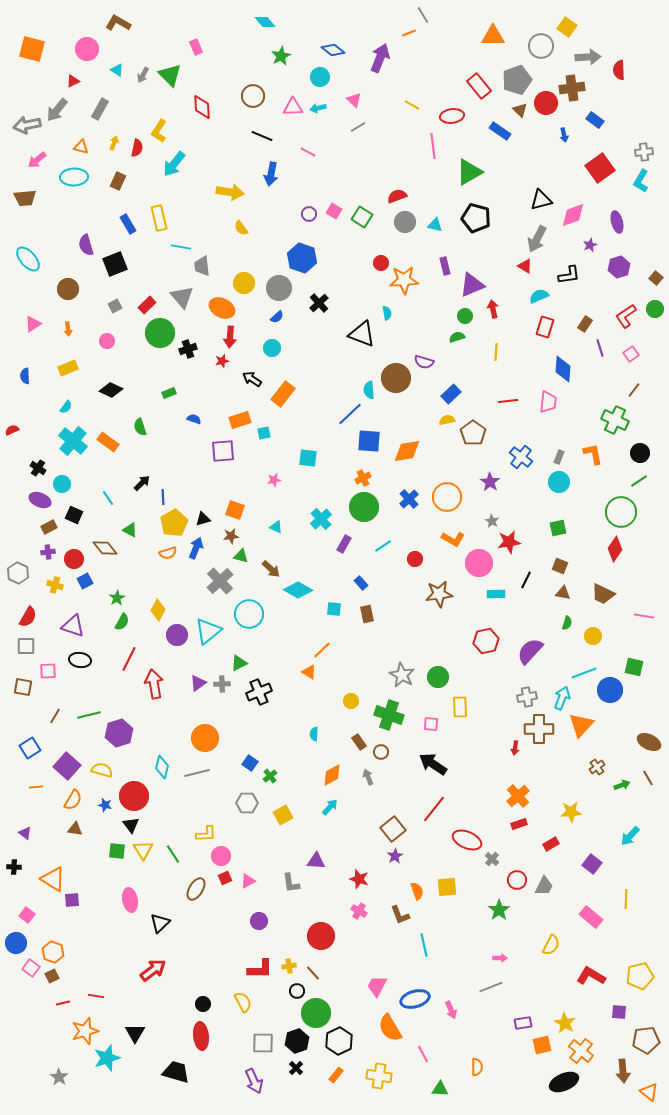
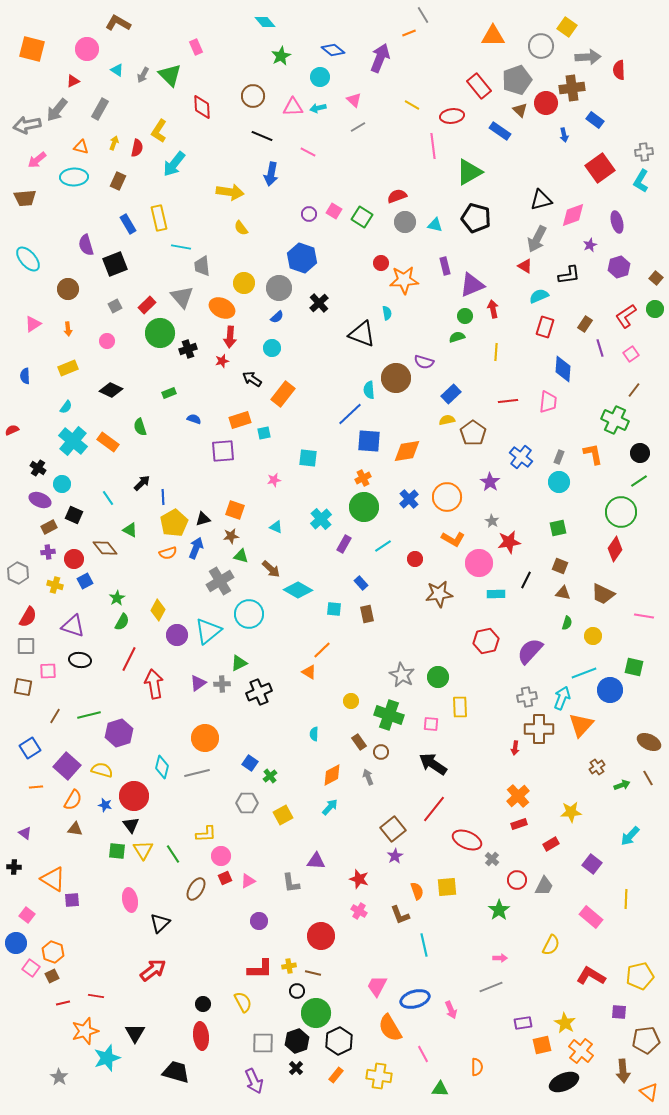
gray cross at (220, 581): rotated 12 degrees clockwise
brown line at (313, 973): rotated 35 degrees counterclockwise
